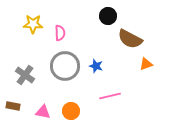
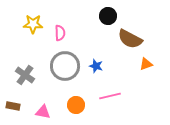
orange circle: moved 5 px right, 6 px up
